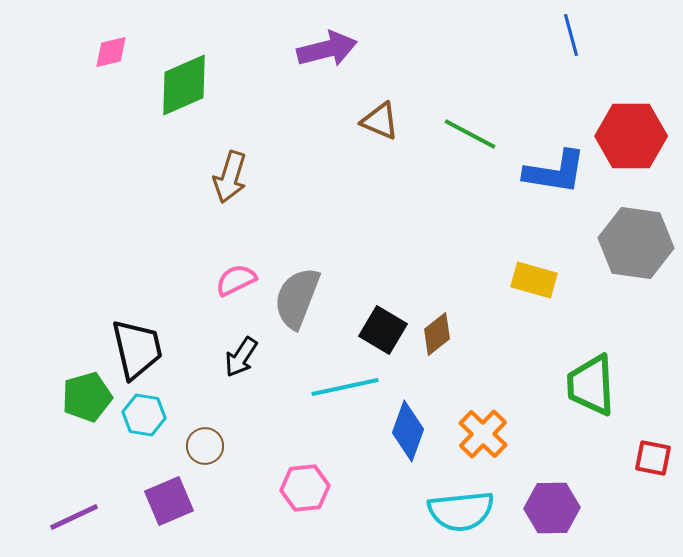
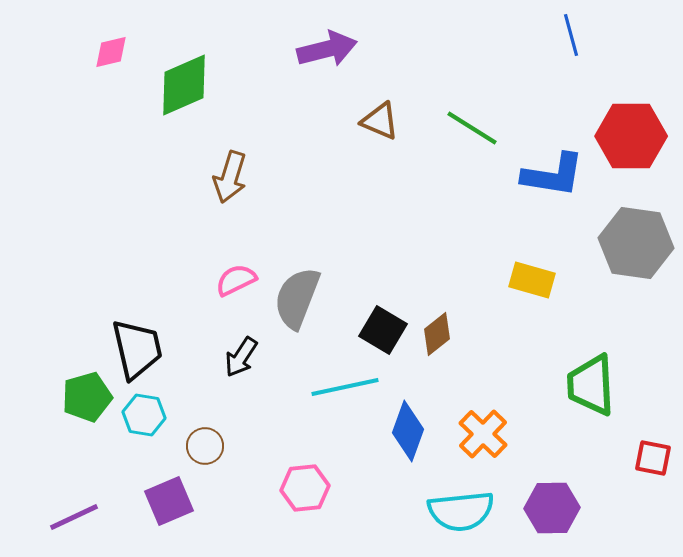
green line: moved 2 px right, 6 px up; rotated 4 degrees clockwise
blue L-shape: moved 2 px left, 3 px down
yellow rectangle: moved 2 px left
